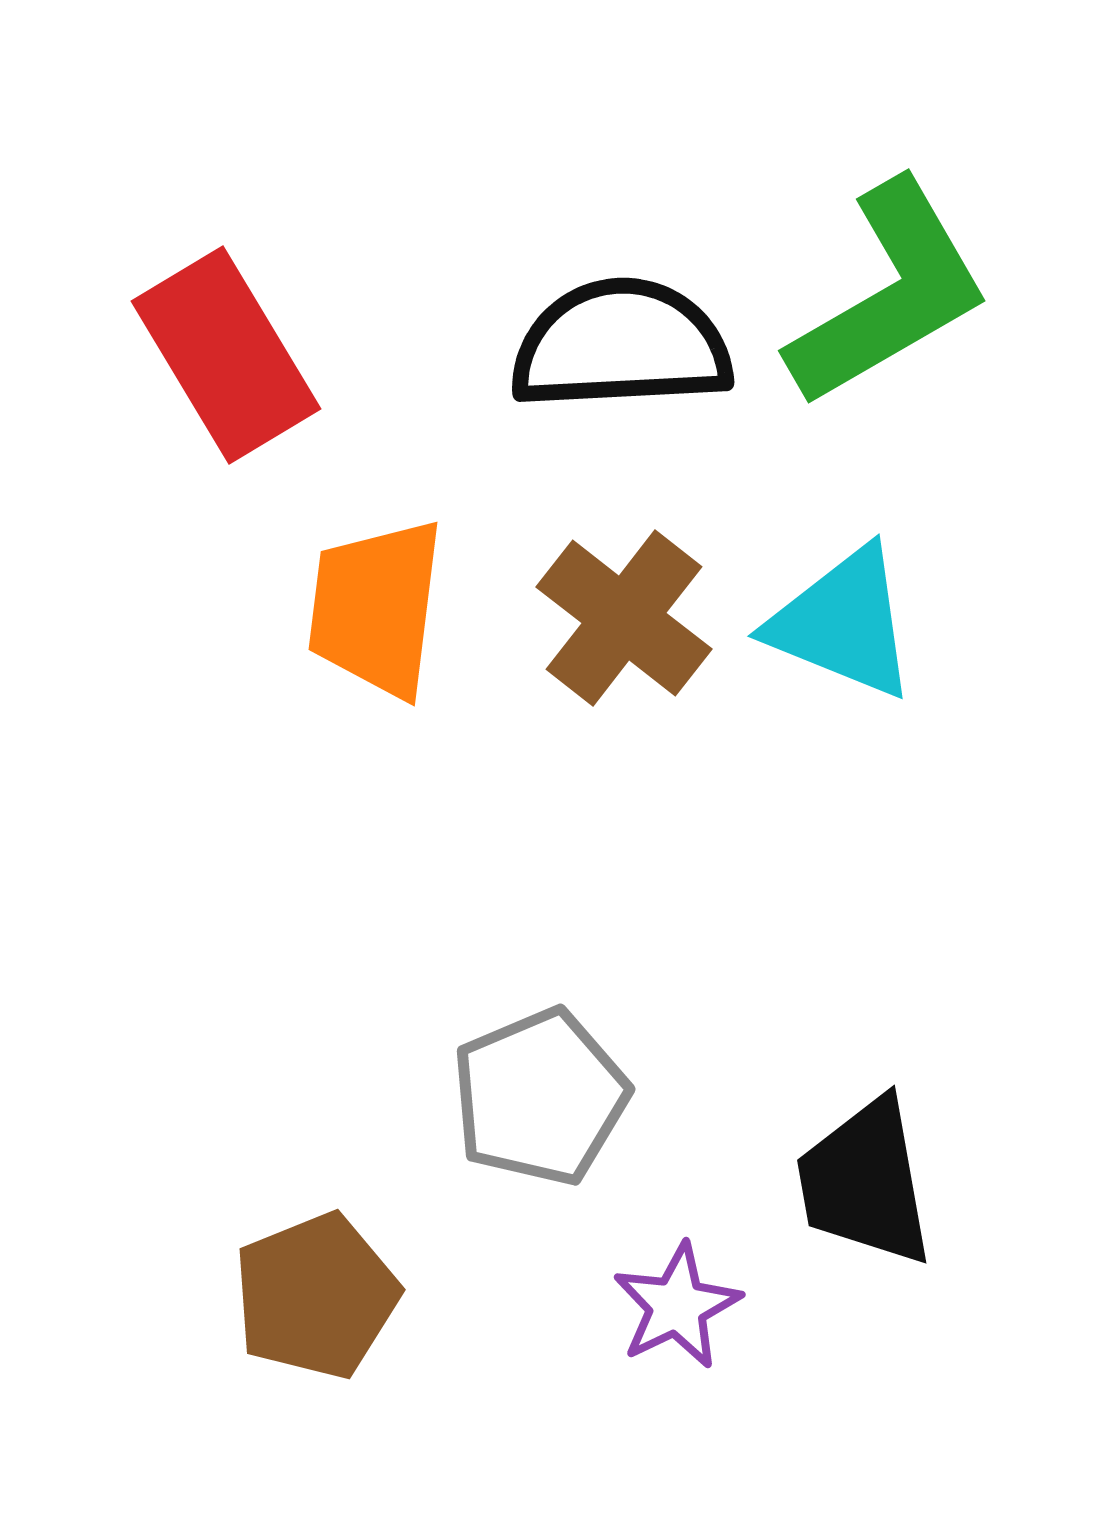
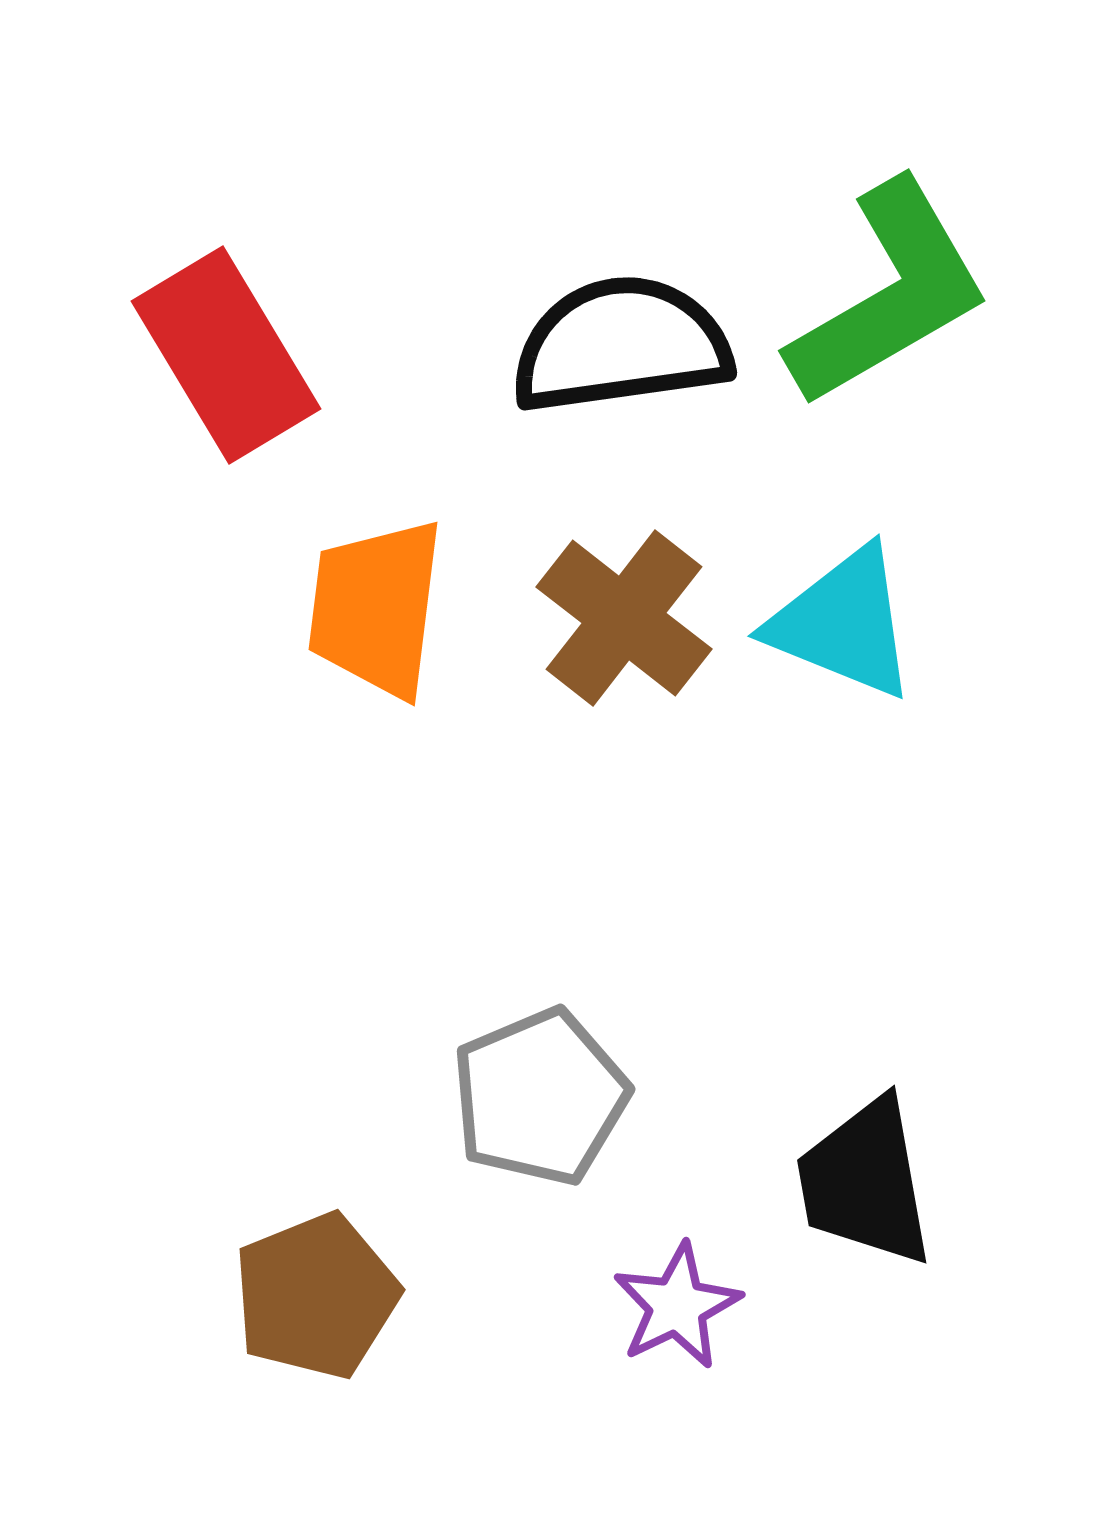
black semicircle: rotated 5 degrees counterclockwise
